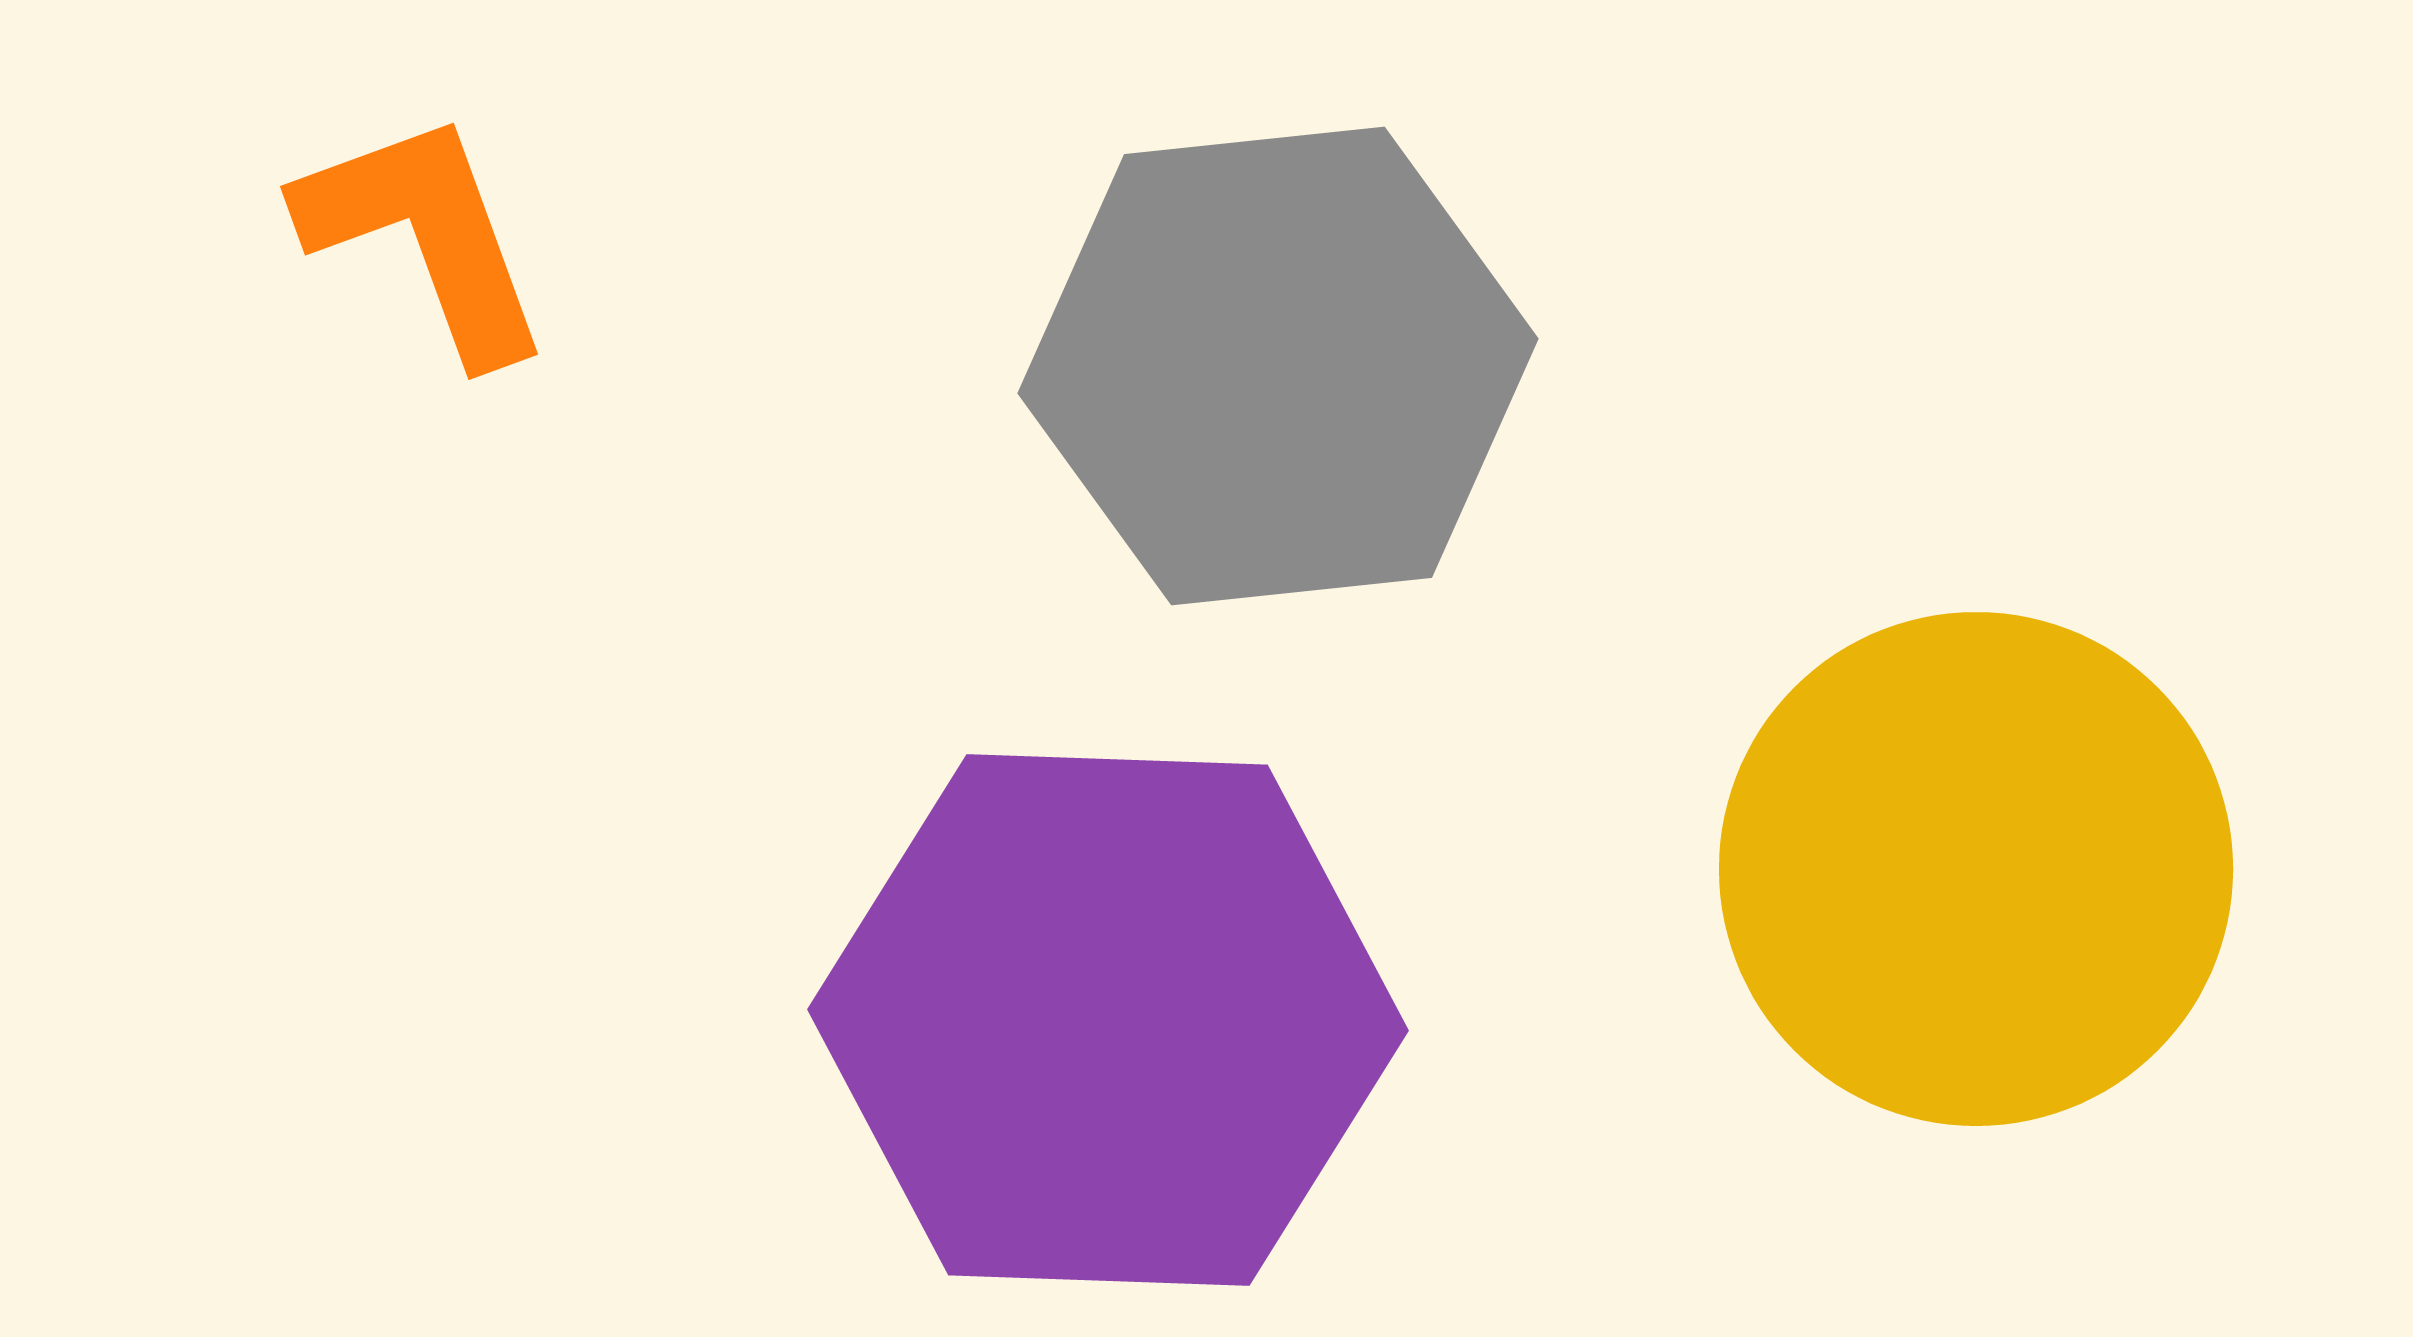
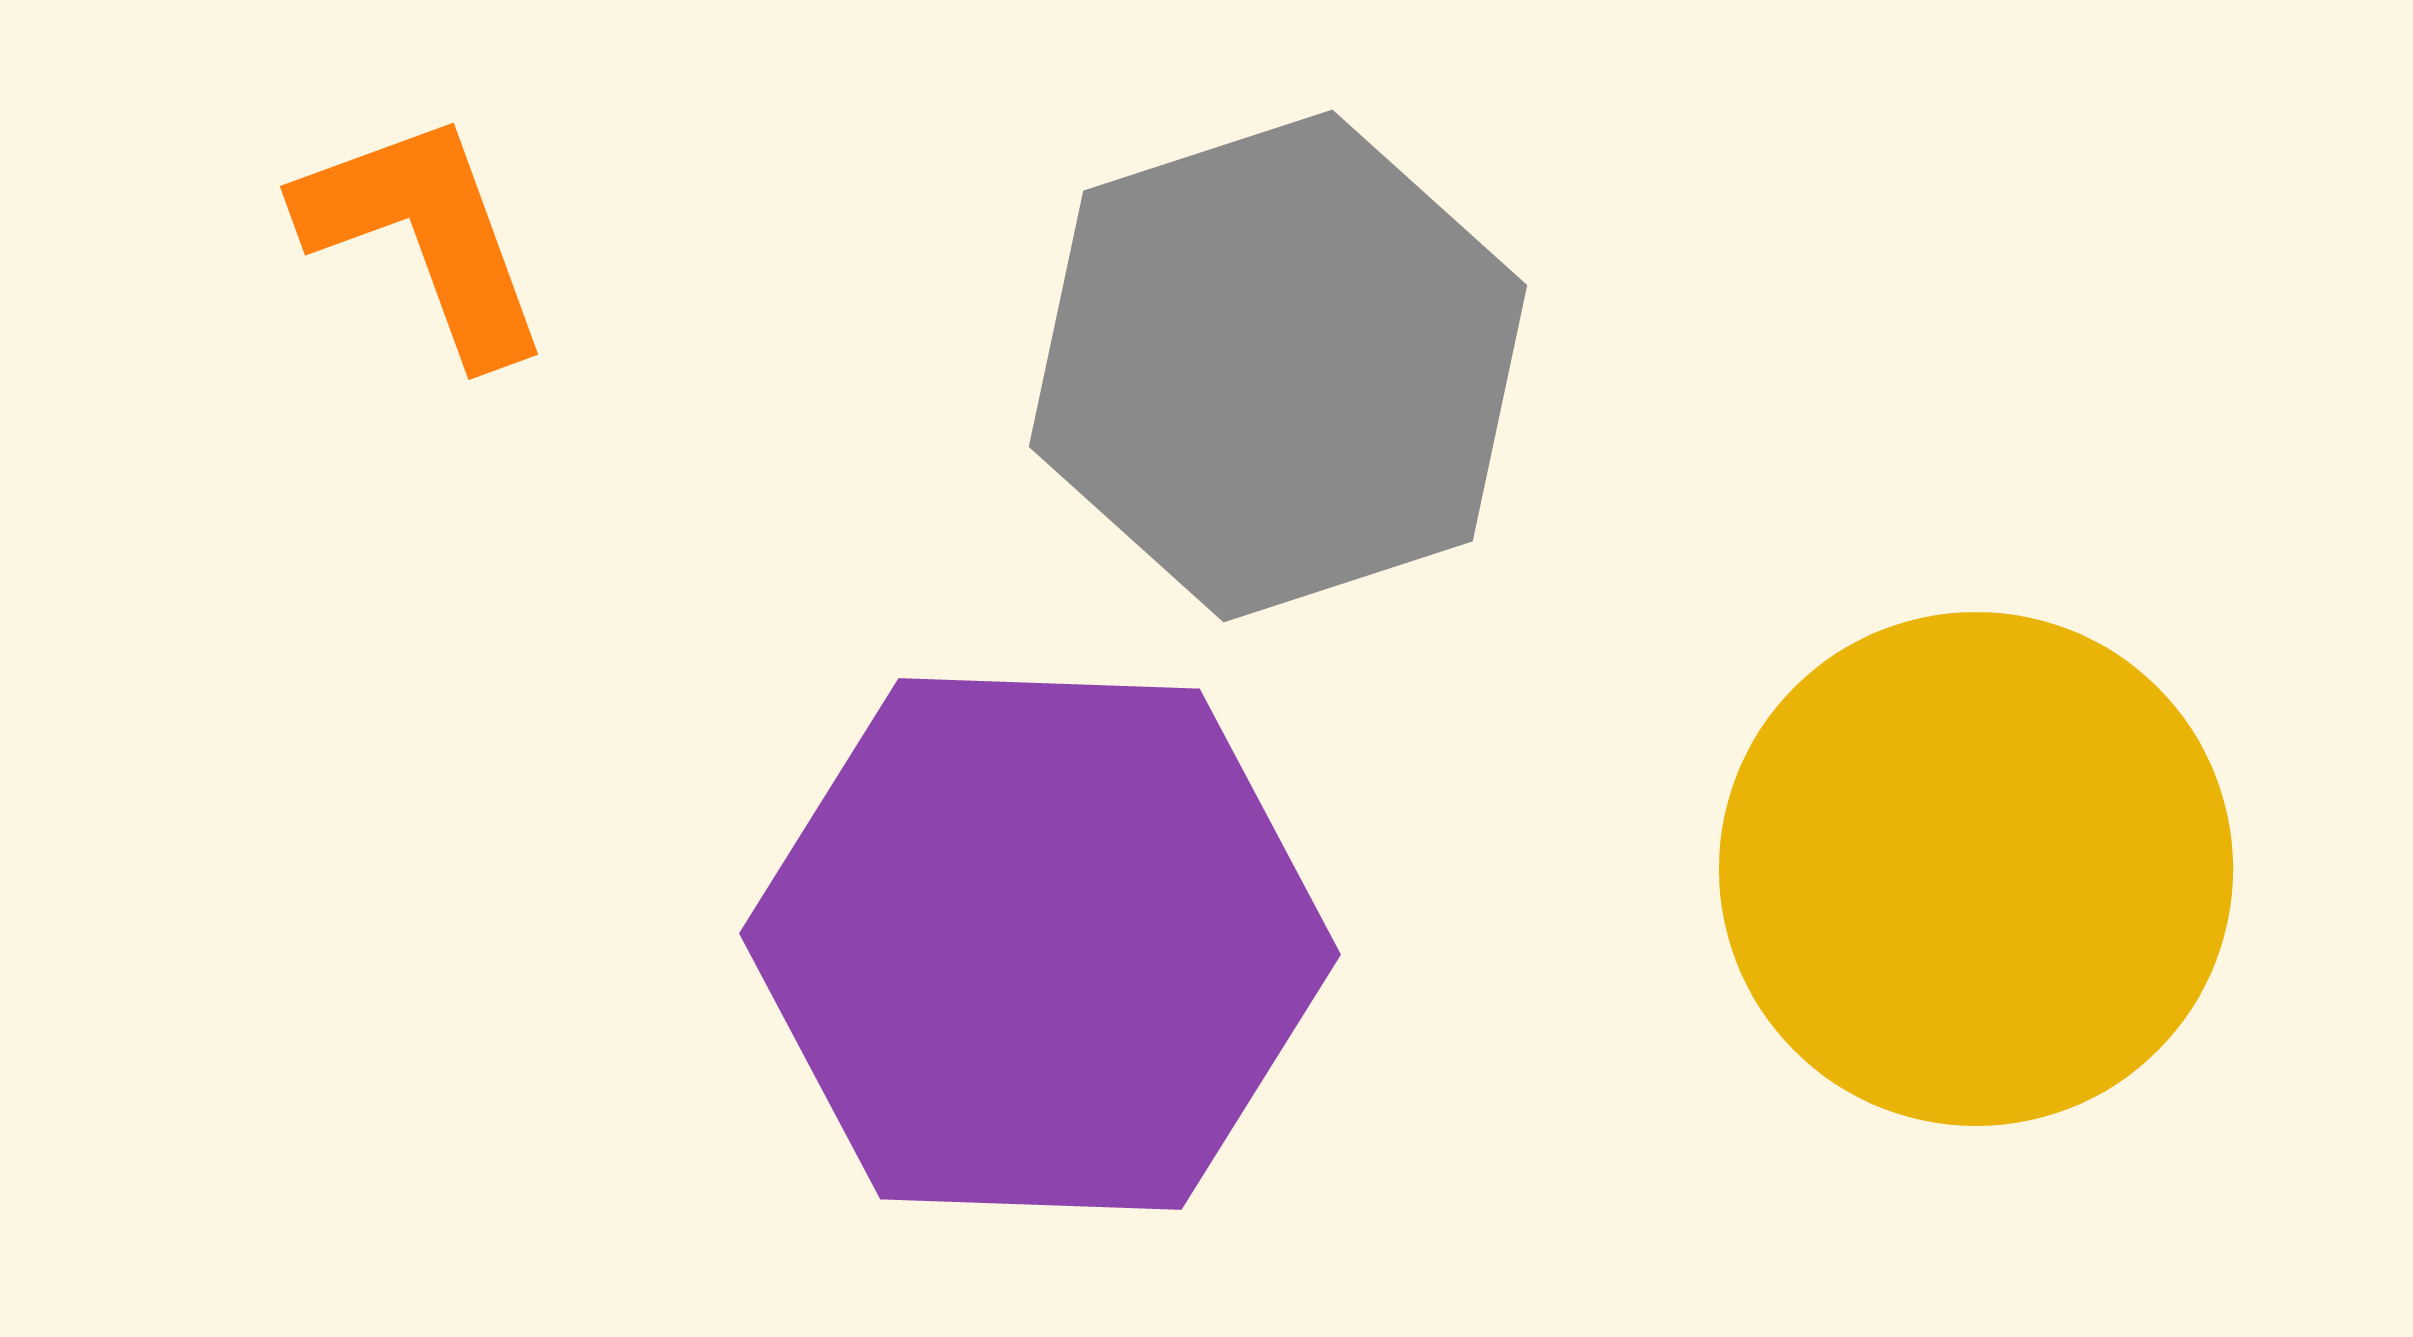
gray hexagon: rotated 12 degrees counterclockwise
purple hexagon: moved 68 px left, 76 px up
